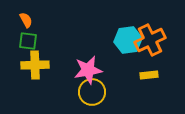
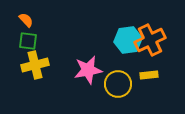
orange semicircle: rotated 14 degrees counterclockwise
yellow cross: rotated 12 degrees counterclockwise
yellow circle: moved 26 px right, 8 px up
